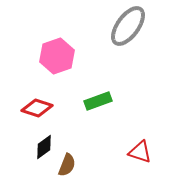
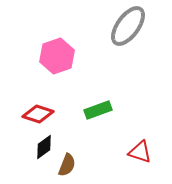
green rectangle: moved 9 px down
red diamond: moved 1 px right, 6 px down
